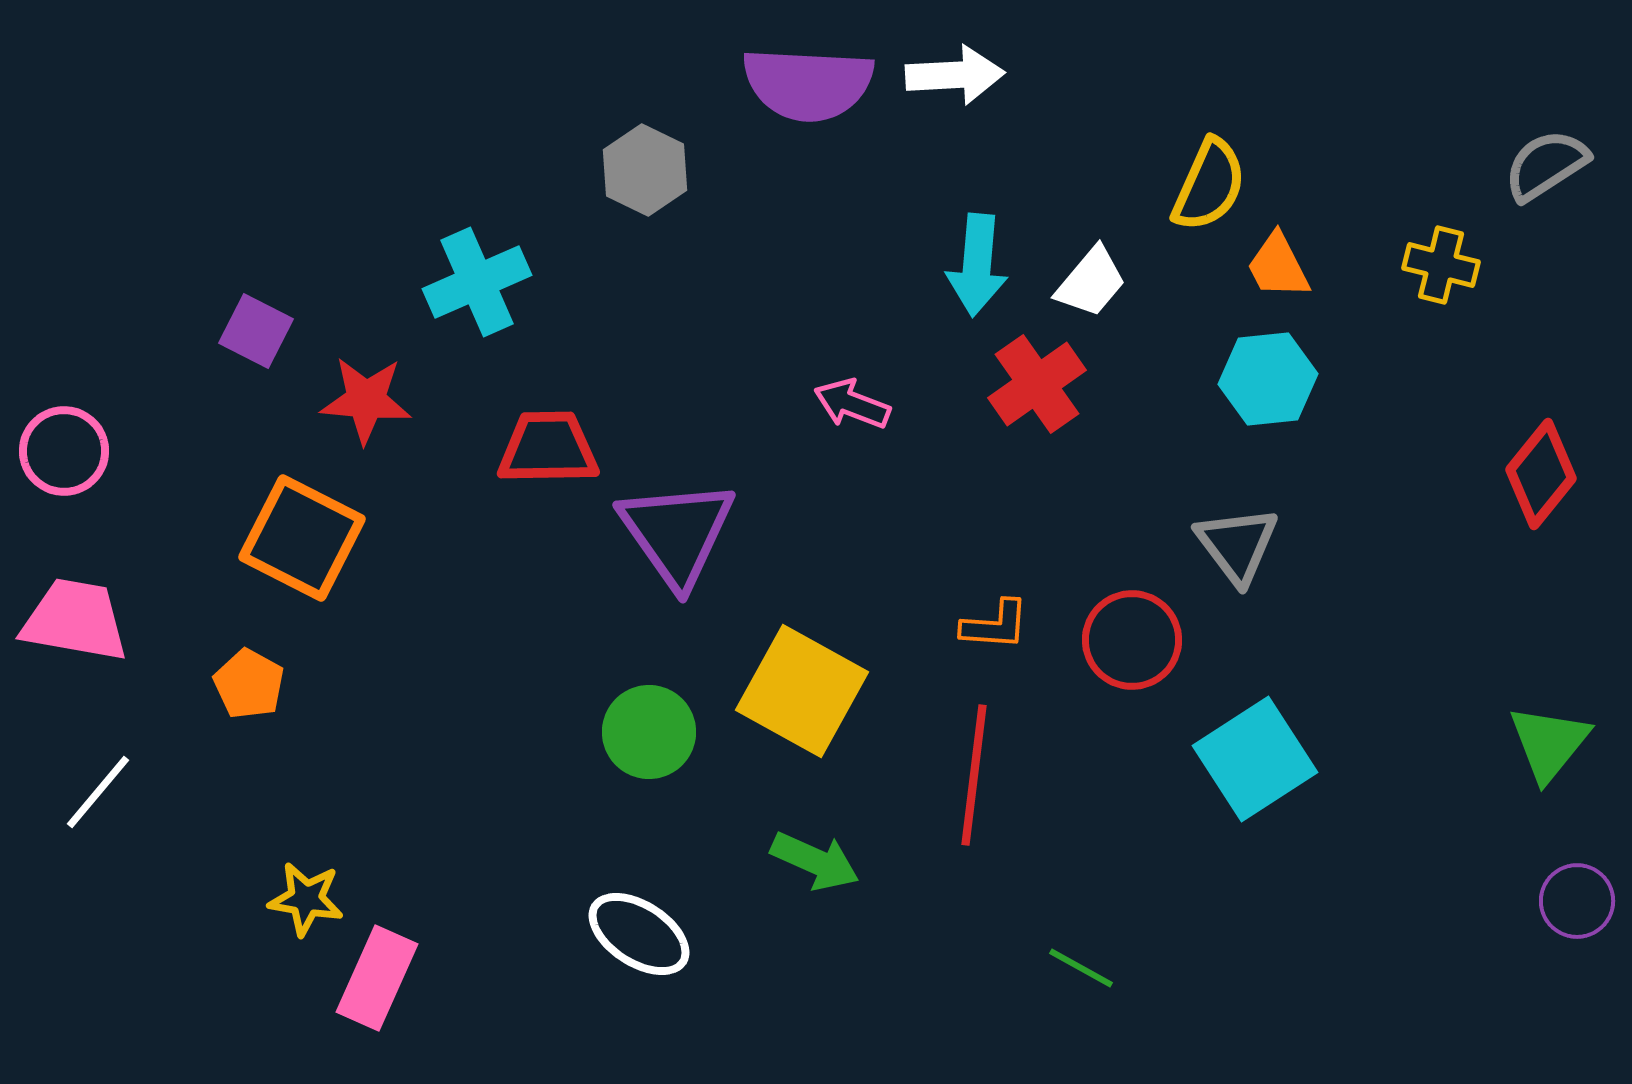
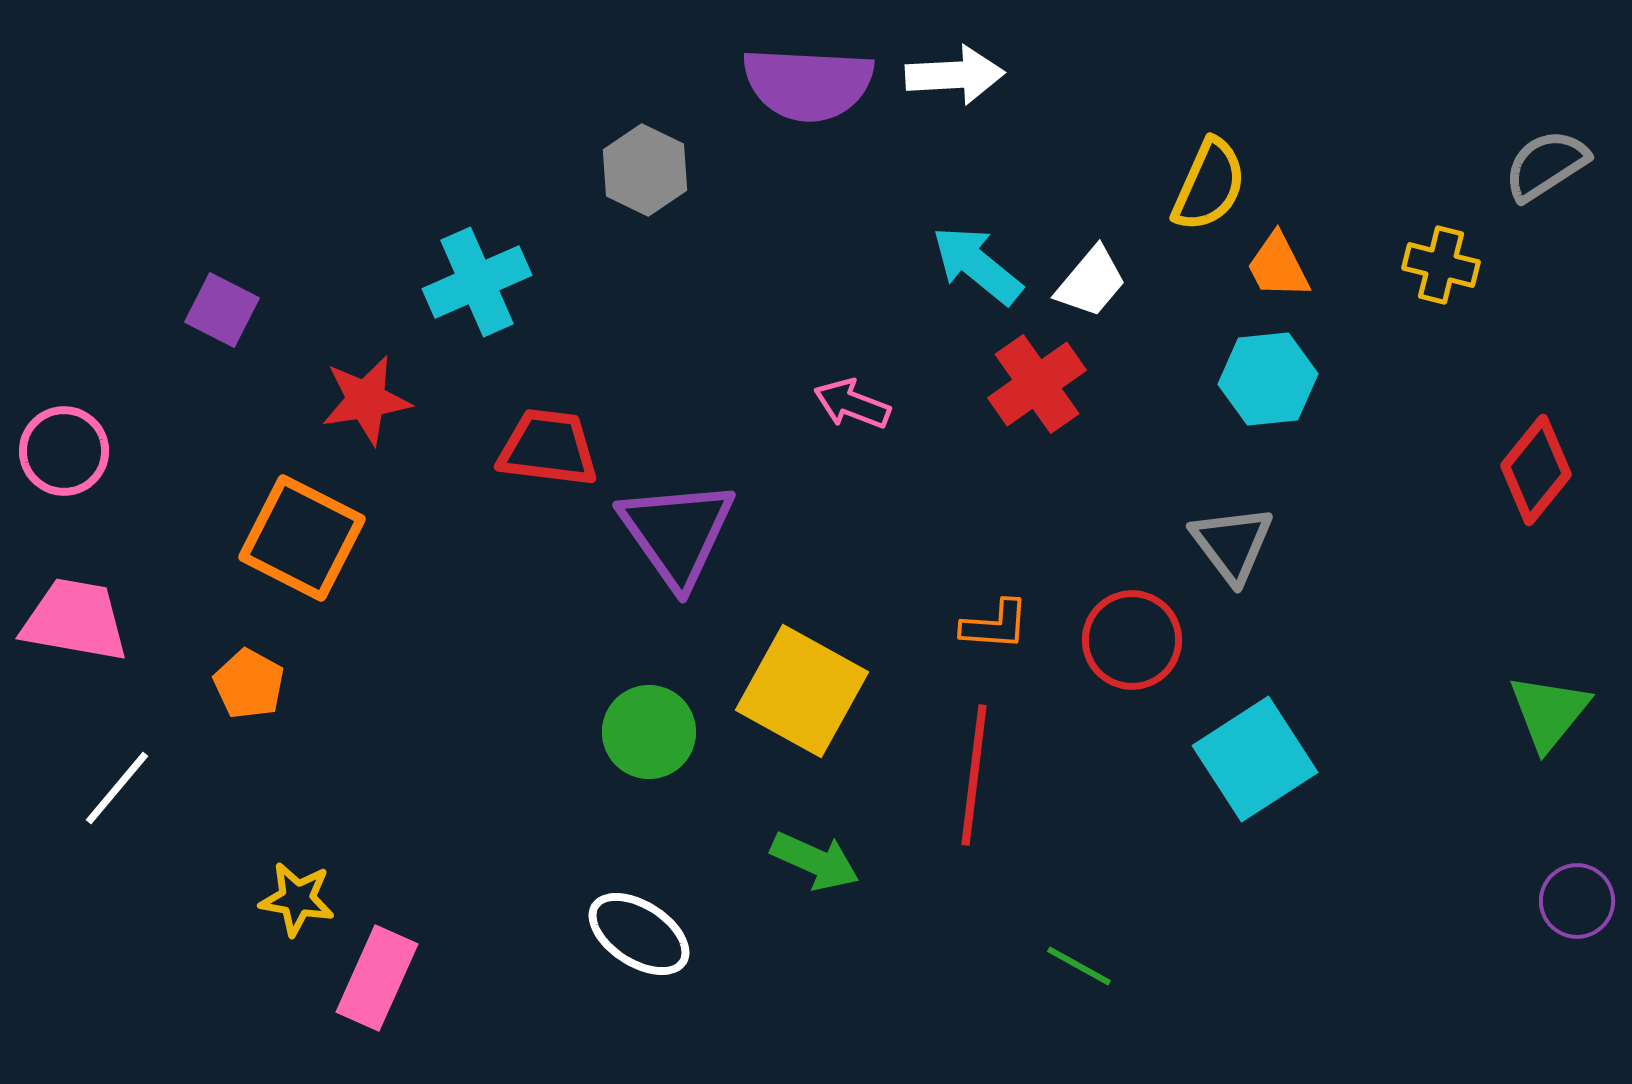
cyan arrow: rotated 124 degrees clockwise
purple square: moved 34 px left, 21 px up
red star: rotated 14 degrees counterclockwise
red trapezoid: rotated 8 degrees clockwise
red diamond: moved 5 px left, 4 px up
gray triangle: moved 5 px left, 1 px up
green triangle: moved 31 px up
white line: moved 19 px right, 4 px up
yellow star: moved 9 px left
green line: moved 2 px left, 2 px up
